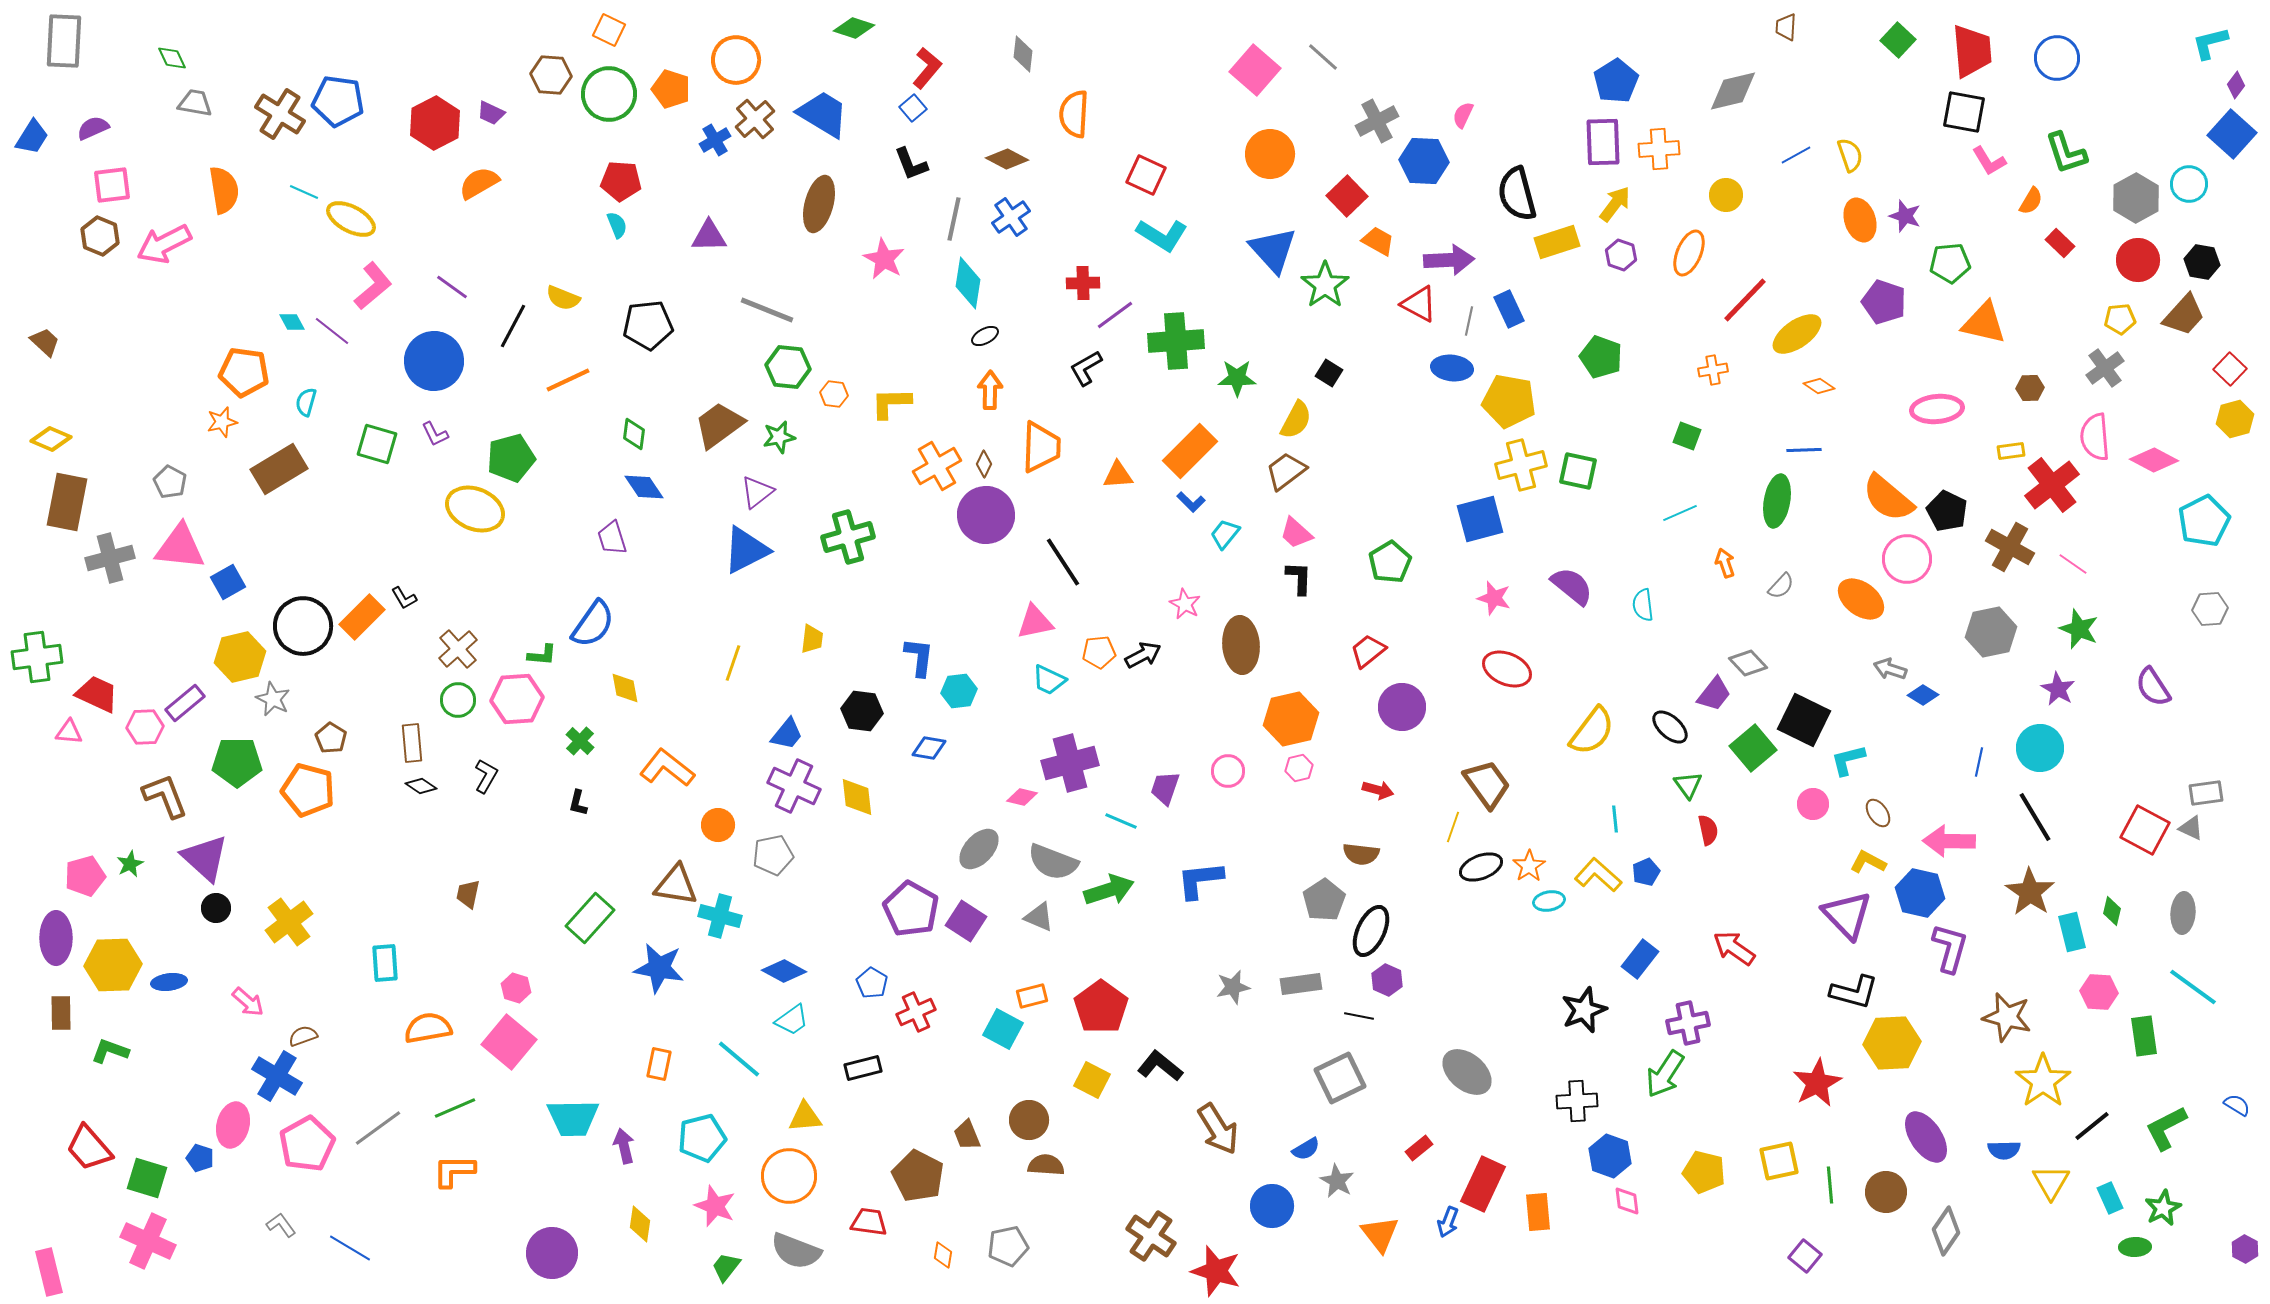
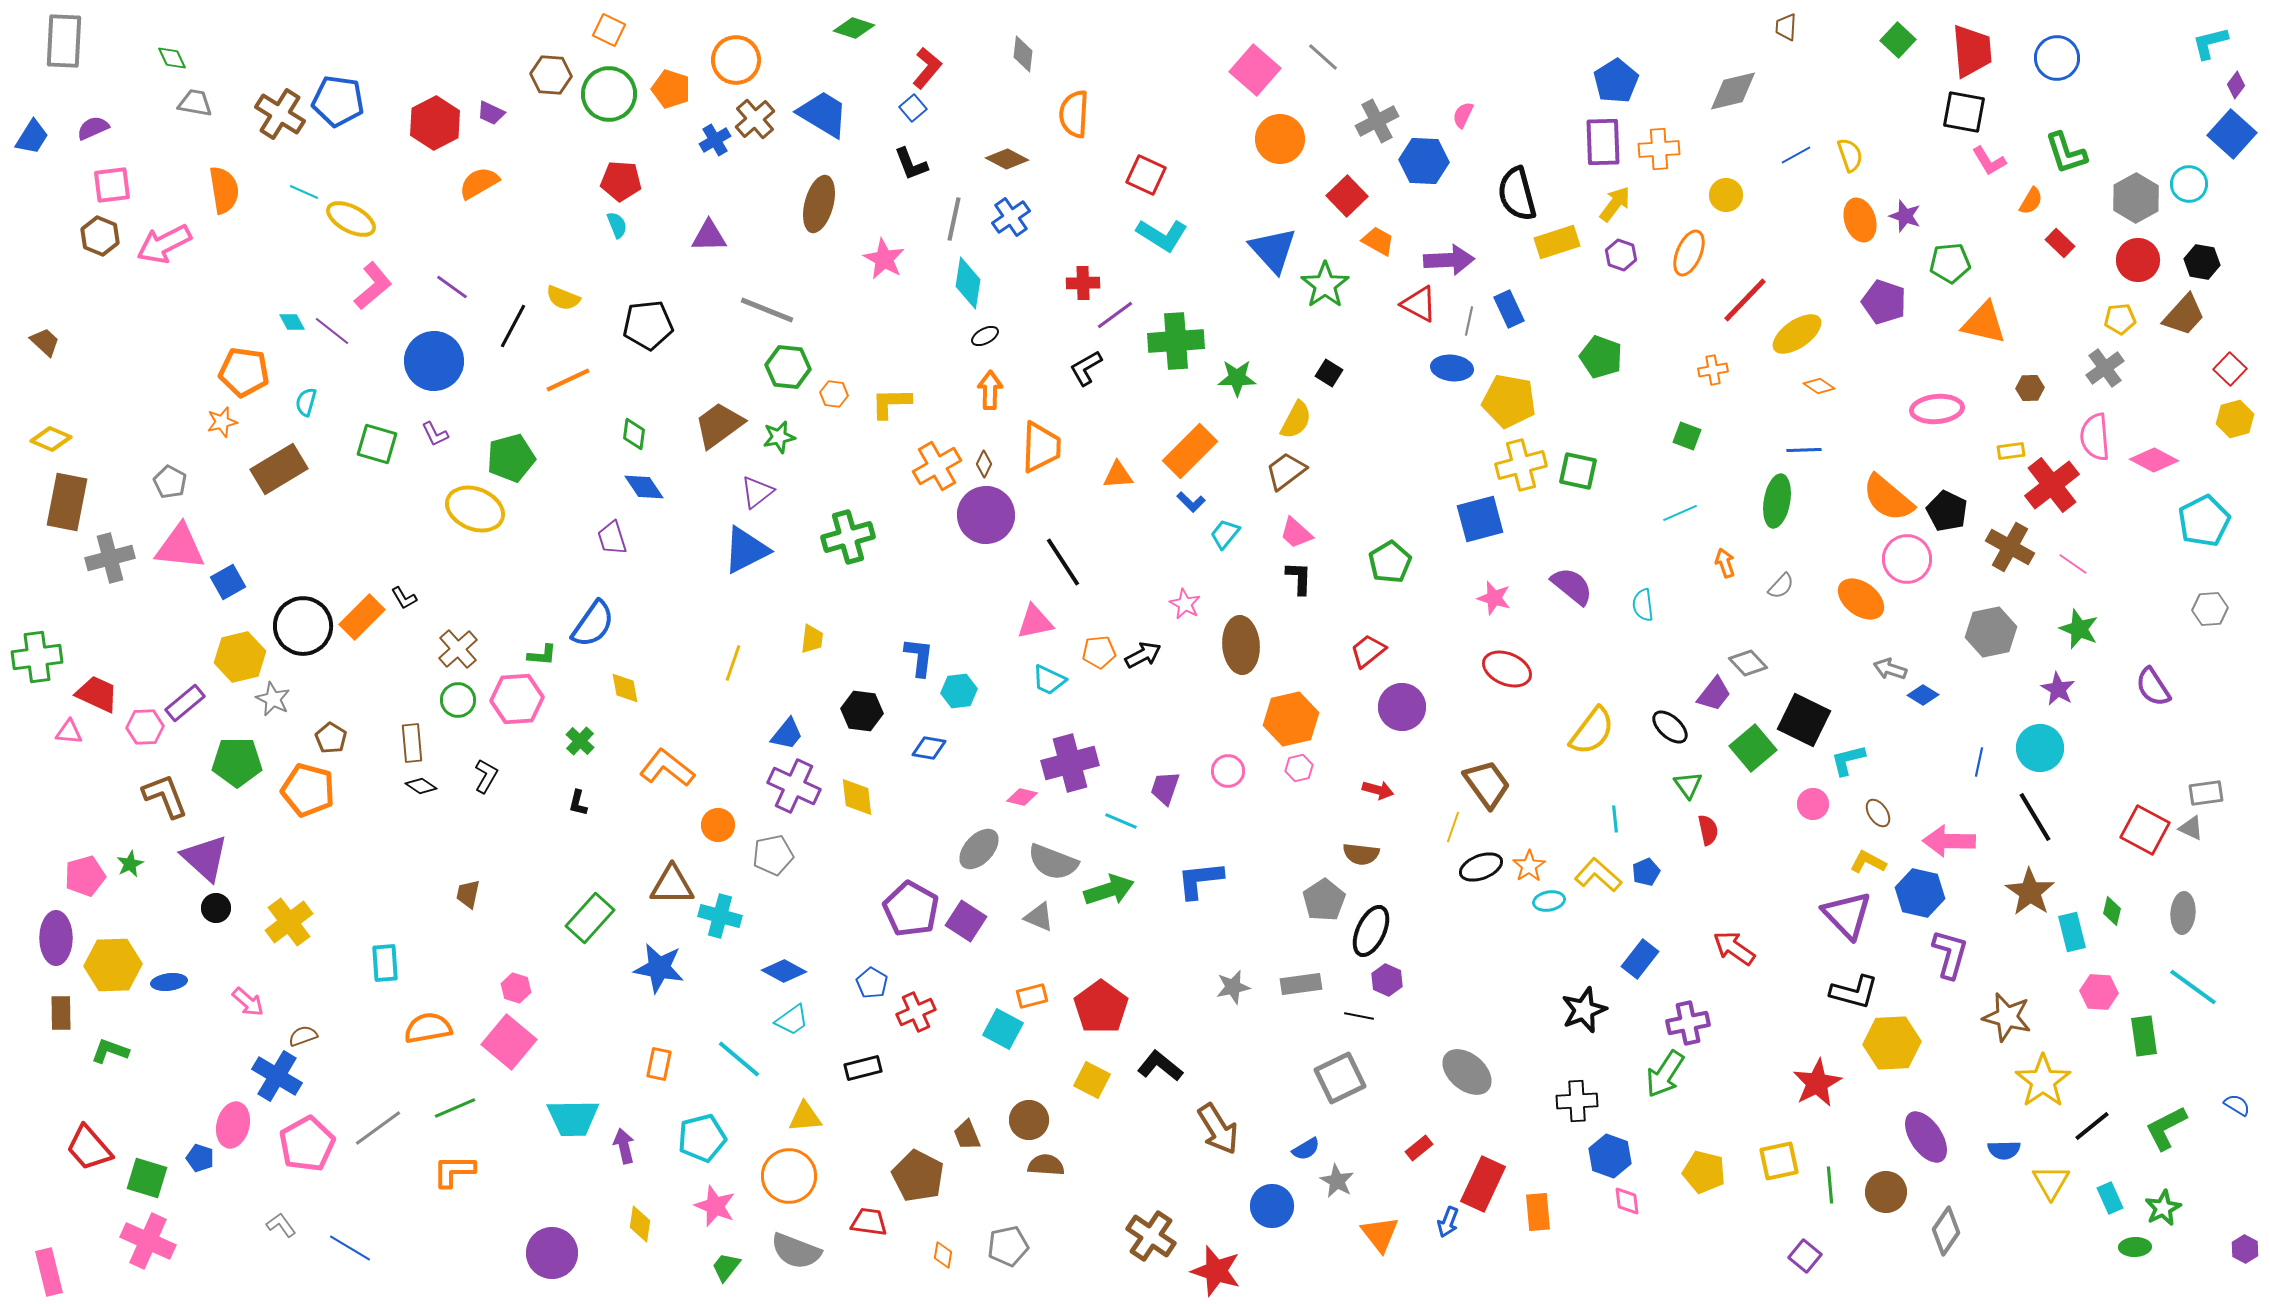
orange circle at (1270, 154): moved 10 px right, 15 px up
brown triangle at (676, 885): moved 4 px left; rotated 9 degrees counterclockwise
purple L-shape at (1950, 948): moved 6 px down
